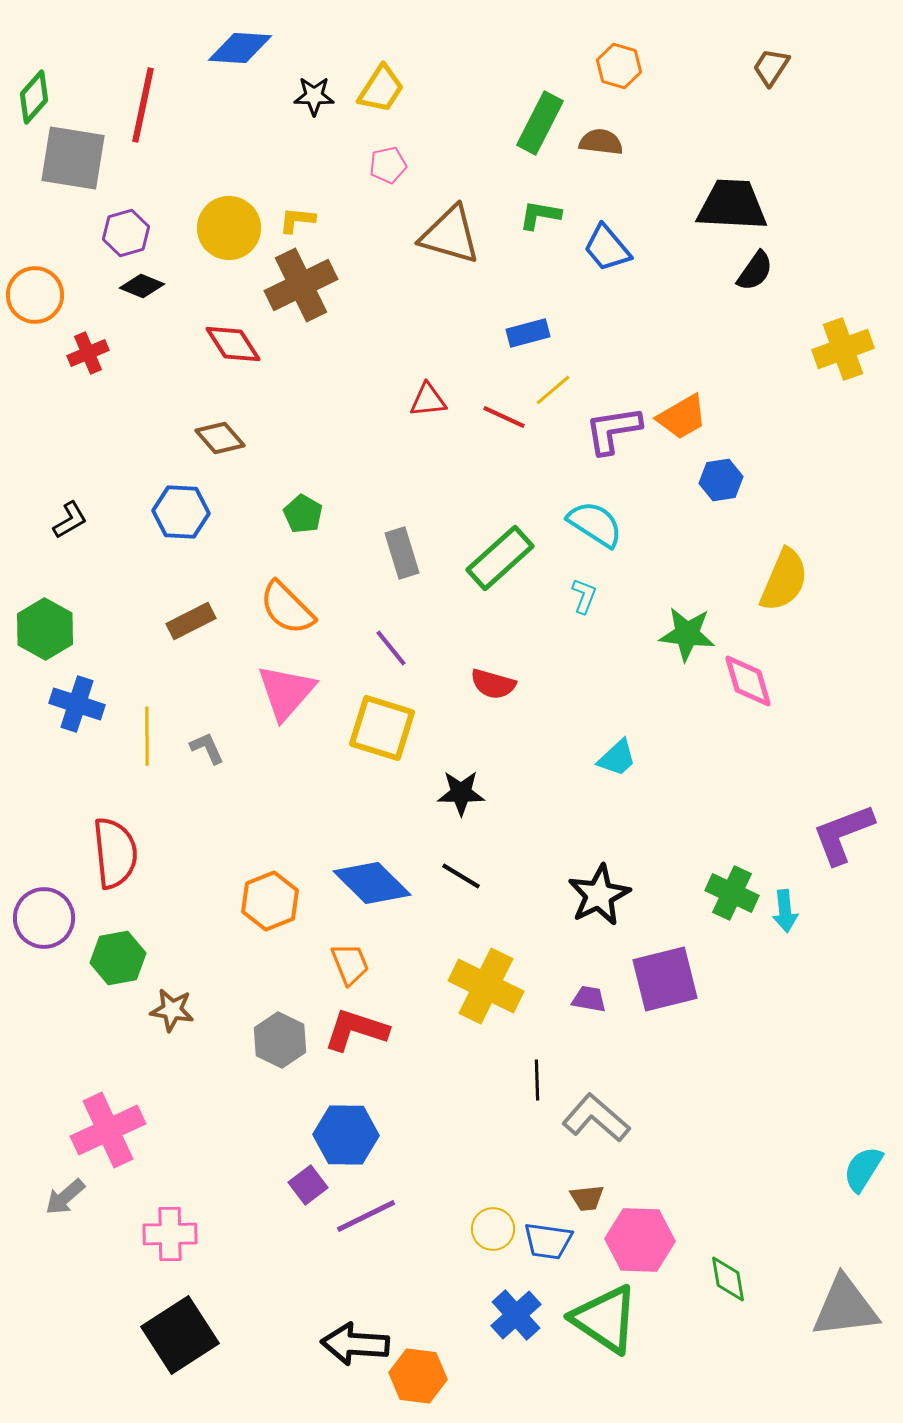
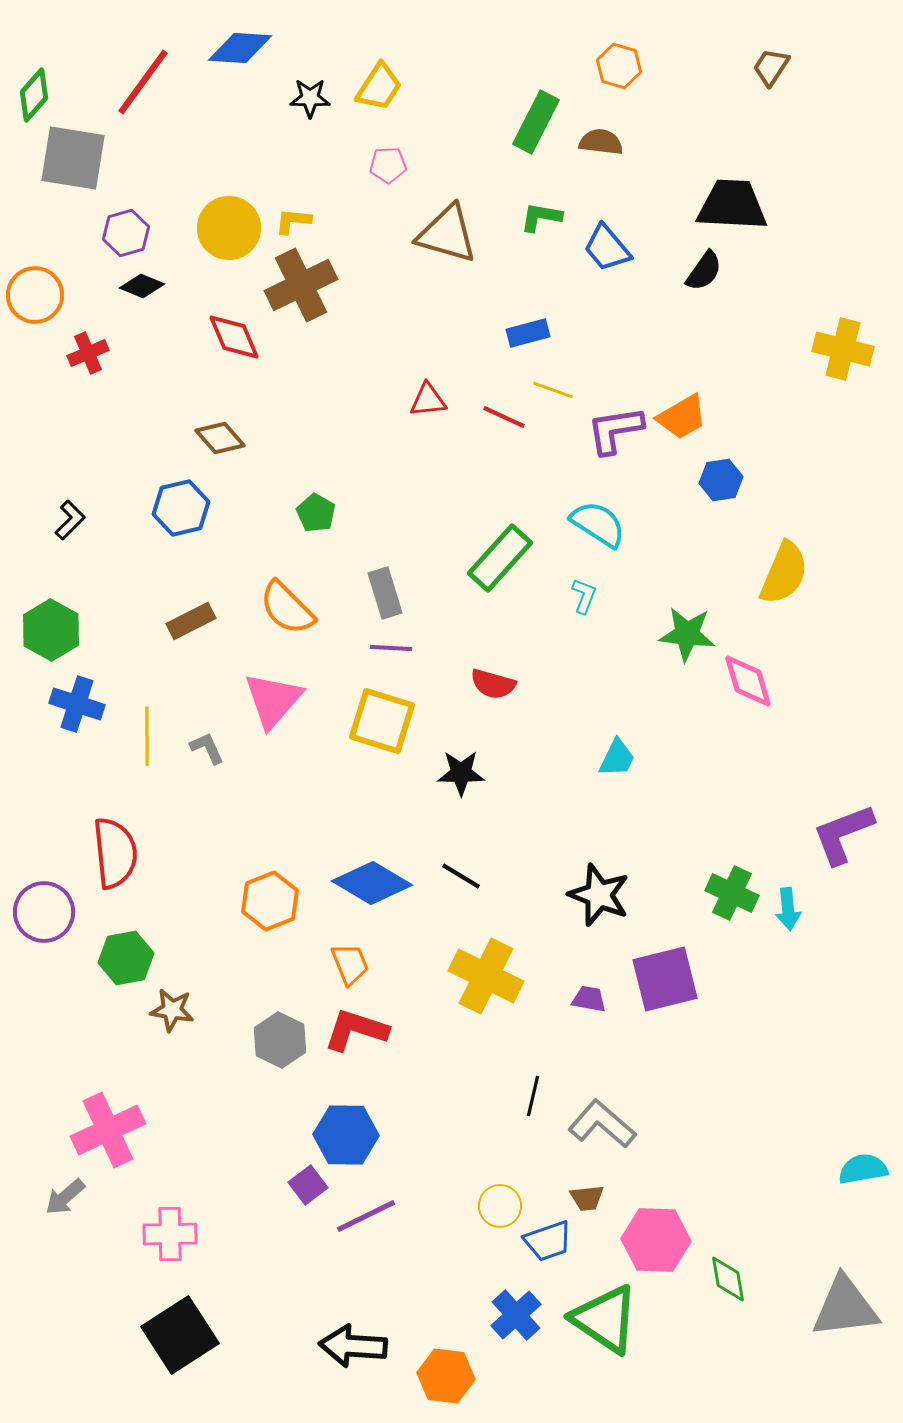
yellow trapezoid at (381, 89): moved 2 px left, 2 px up
black star at (314, 96): moved 4 px left, 2 px down
green diamond at (34, 97): moved 2 px up
red line at (143, 105): moved 23 px up; rotated 24 degrees clockwise
green rectangle at (540, 123): moved 4 px left, 1 px up
pink pentagon at (388, 165): rotated 9 degrees clockwise
green L-shape at (540, 215): moved 1 px right, 2 px down
yellow L-shape at (297, 220): moved 4 px left, 1 px down
brown triangle at (450, 235): moved 3 px left, 1 px up
black semicircle at (755, 271): moved 51 px left
red diamond at (233, 344): moved 1 px right, 7 px up; rotated 10 degrees clockwise
yellow cross at (843, 349): rotated 34 degrees clockwise
yellow line at (553, 390): rotated 60 degrees clockwise
purple L-shape at (613, 430): moved 2 px right
blue hexagon at (181, 512): moved 4 px up; rotated 16 degrees counterclockwise
green pentagon at (303, 514): moved 13 px right, 1 px up
black L-shape at (70, 520): rotated 15 degrees counterclockwise
cyan semicircle at (595, 524): moved 3 px right
gray rectangle at (402, 553): moved 17 px left, 40 px down
green rectangle at (500, 558): rotated 6 degrees counterclockwise
yellow semicircle at (784, 580): moved 7 px up
green hexagon at (45, 629): moved 6 px right, 1 px down
purple line at (391, 648): rotated 48 degrees counterclockwise
pink triangle at (286, 692): moved 13 px left, 8 px down
yellow square at (382, 728): moved 7 px up
cyan trapezoid at (617, 758): rotated 21 degrees counterclockwise
black star at (461, 793): moved 20 px up
blue diamond at (372, 883): rotated 14 degrees counterclockwise
black star at (599, 895): rotated 24 degrees counterclockwise
cyan arrow at (785, 911): moved 3 px right, 2 px up
purple circle at (44, 918): moved 6 px up
green hexagon at (118, 958): moved 8 px right
yellow cross at (486, 986): moved 10 px up
black line at (537, 1080): moved 4 px left, 16 px down; rotated 15 degrees clockwise
gray L-shape at (596, 1118): moved 6 px right, 6 px down
cyan semicircle at (863, 1169): rotated 48 degrees clockwise
yellow circle at (493, 1229): moved 7 px right, 23 px up
pink hexagon at (640, 1240): moved 16 px right
blue trapezoid at (548, 1241): rotated 27 degrees counterclockwise
black arrow at (355, 1344): moved 2 px left, 2 px down
orange hexagon at (418, 1376): moved 28 px right
